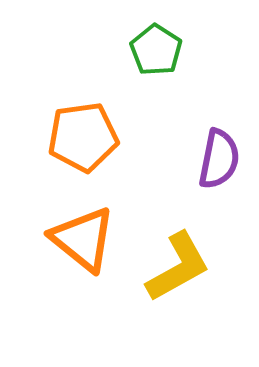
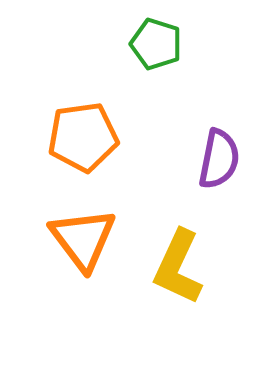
green pentagon: moved 6 px up; rotated 15 degrees counterclockwise
orange triangle: rotated 14 degrees clockwise
yellow L-shape: rotated 144 degrees clockwise
